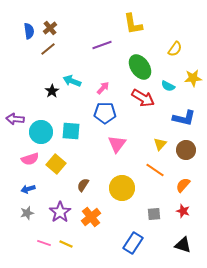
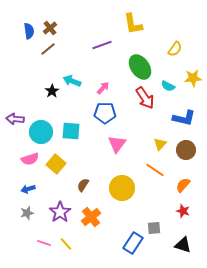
red arrow: moved 2 px right; rotated 25 degrees clockwise
gray square: moved 14 px down
yellow line: rotated 24 degrees clockwise
